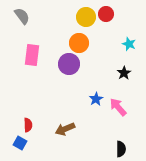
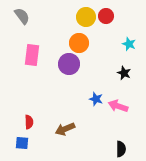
red circle: moved 2 px down
black star: rotated 16 degrees counterclockwise
blue star: rotated 24 degrees counterclockwise
pink arrow: moved 1 px up; rotated 30 degrees counterclockwise
red semicircle: moved 1 px right, 3 px up
blue square: moved 2 px right; rotated 24 degrees counterclockwise
